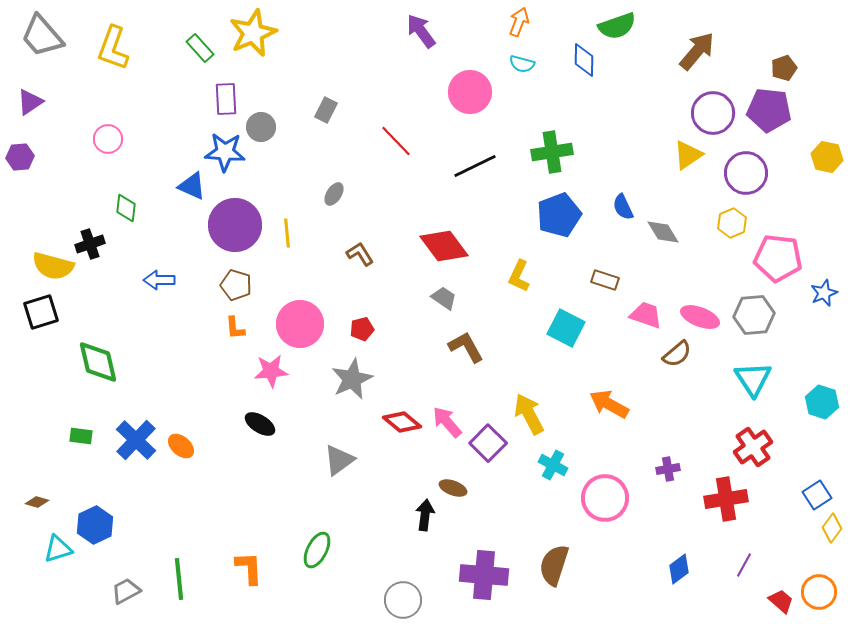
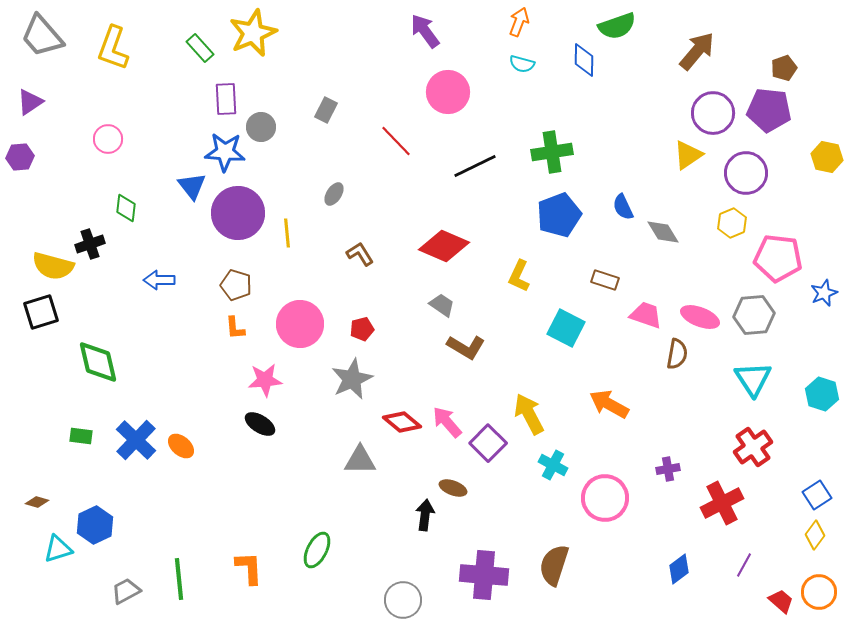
purple arrow at (421, 31): moved 4 px right
pink circle at (470, 92): moved 22 px left
blue triangle at (192, 186): rotated 28 degrees clockwise
purple circle at (235, 225): moved 3 px right, 12 px up
red diamond at (444, 246): rotated 30 degrees counterclockwise
gray trapezoid at (444, 298): moved 2 px left, 7 px down
brown L-shape at (466, 347): rotated 150 degrees clockwise
brown semicircle at (677, 354): rotated 40 degrees counterclockwise
pink star at (271, 371): moved 6 px left, 9 px down
cyan hexagon at (822, 402): moved 8 px up
gray triangle at (339, 460): moved 21 px right; rotated 36 degrees clockwise
red cross at (726, 499): moved 4 px left, 4 px down; rotated 18 degrees counterclockwise
yellow diamond at (832, 528): moved 17 px left, 7 px down
